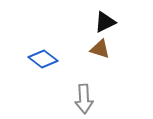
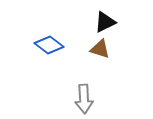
blue diamond: moved 6 px right, 14 px up
